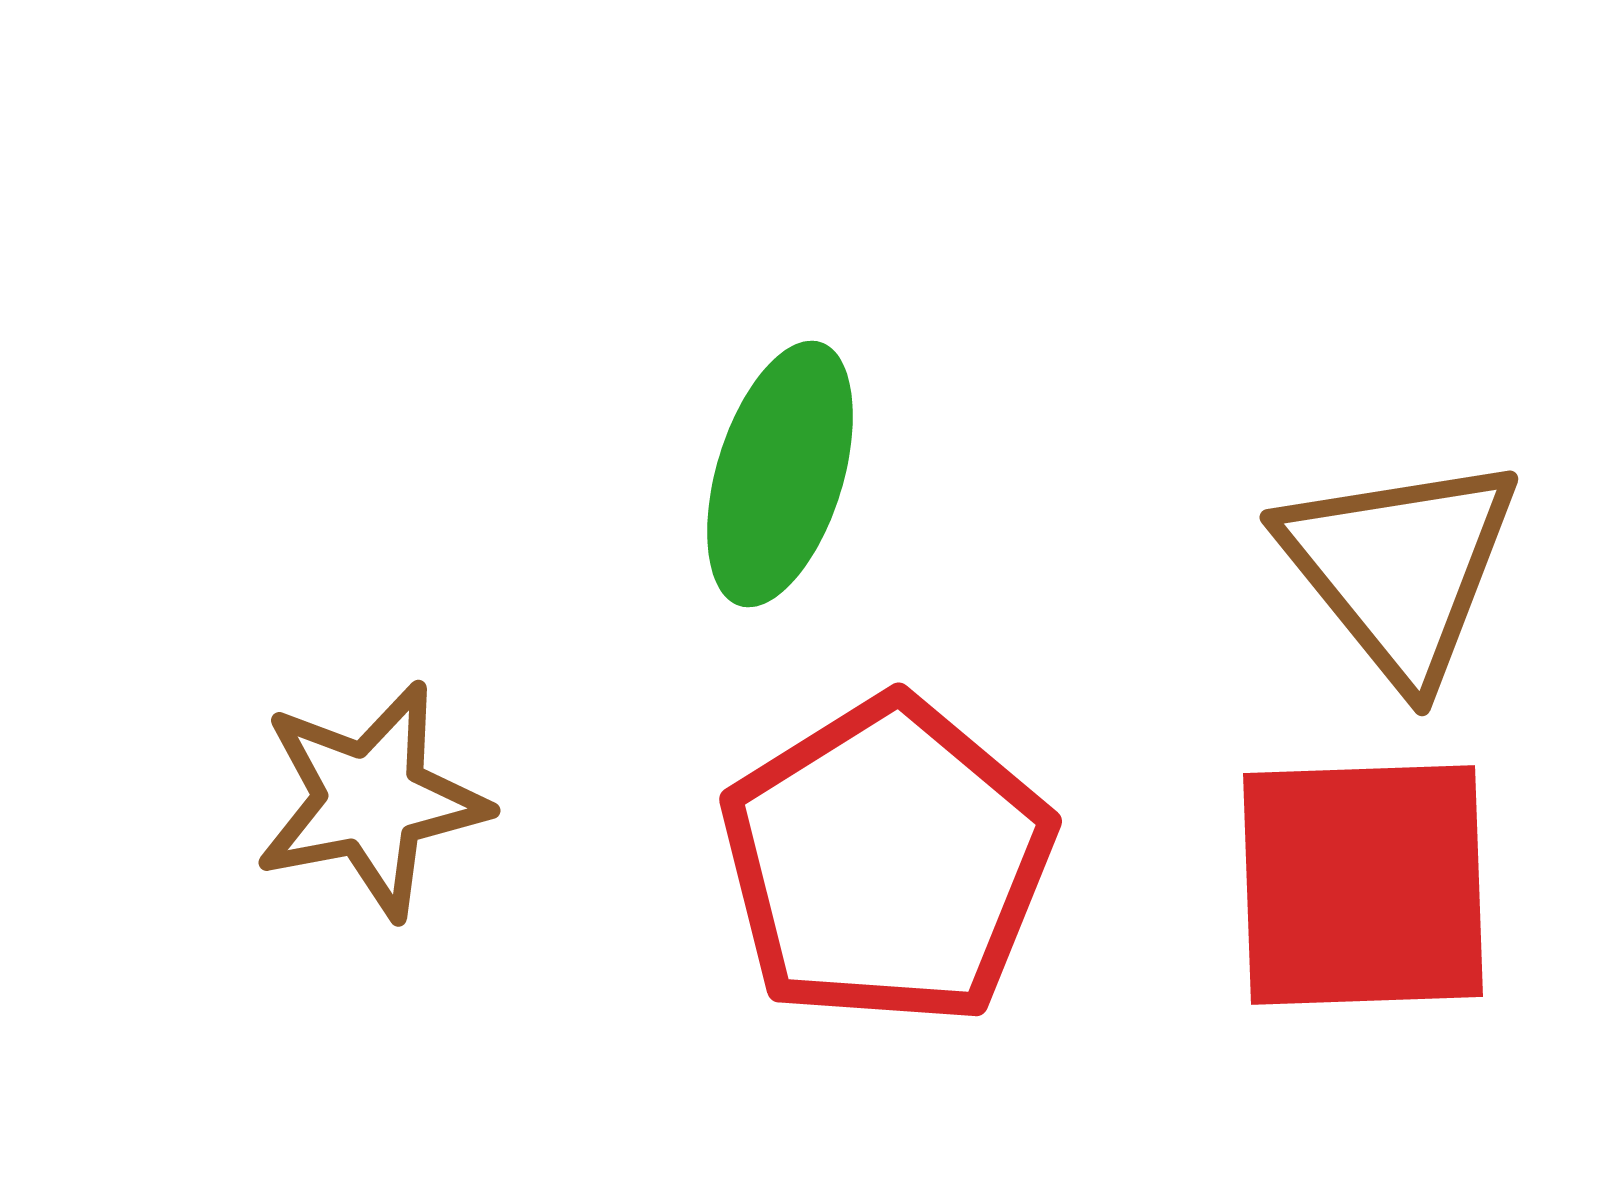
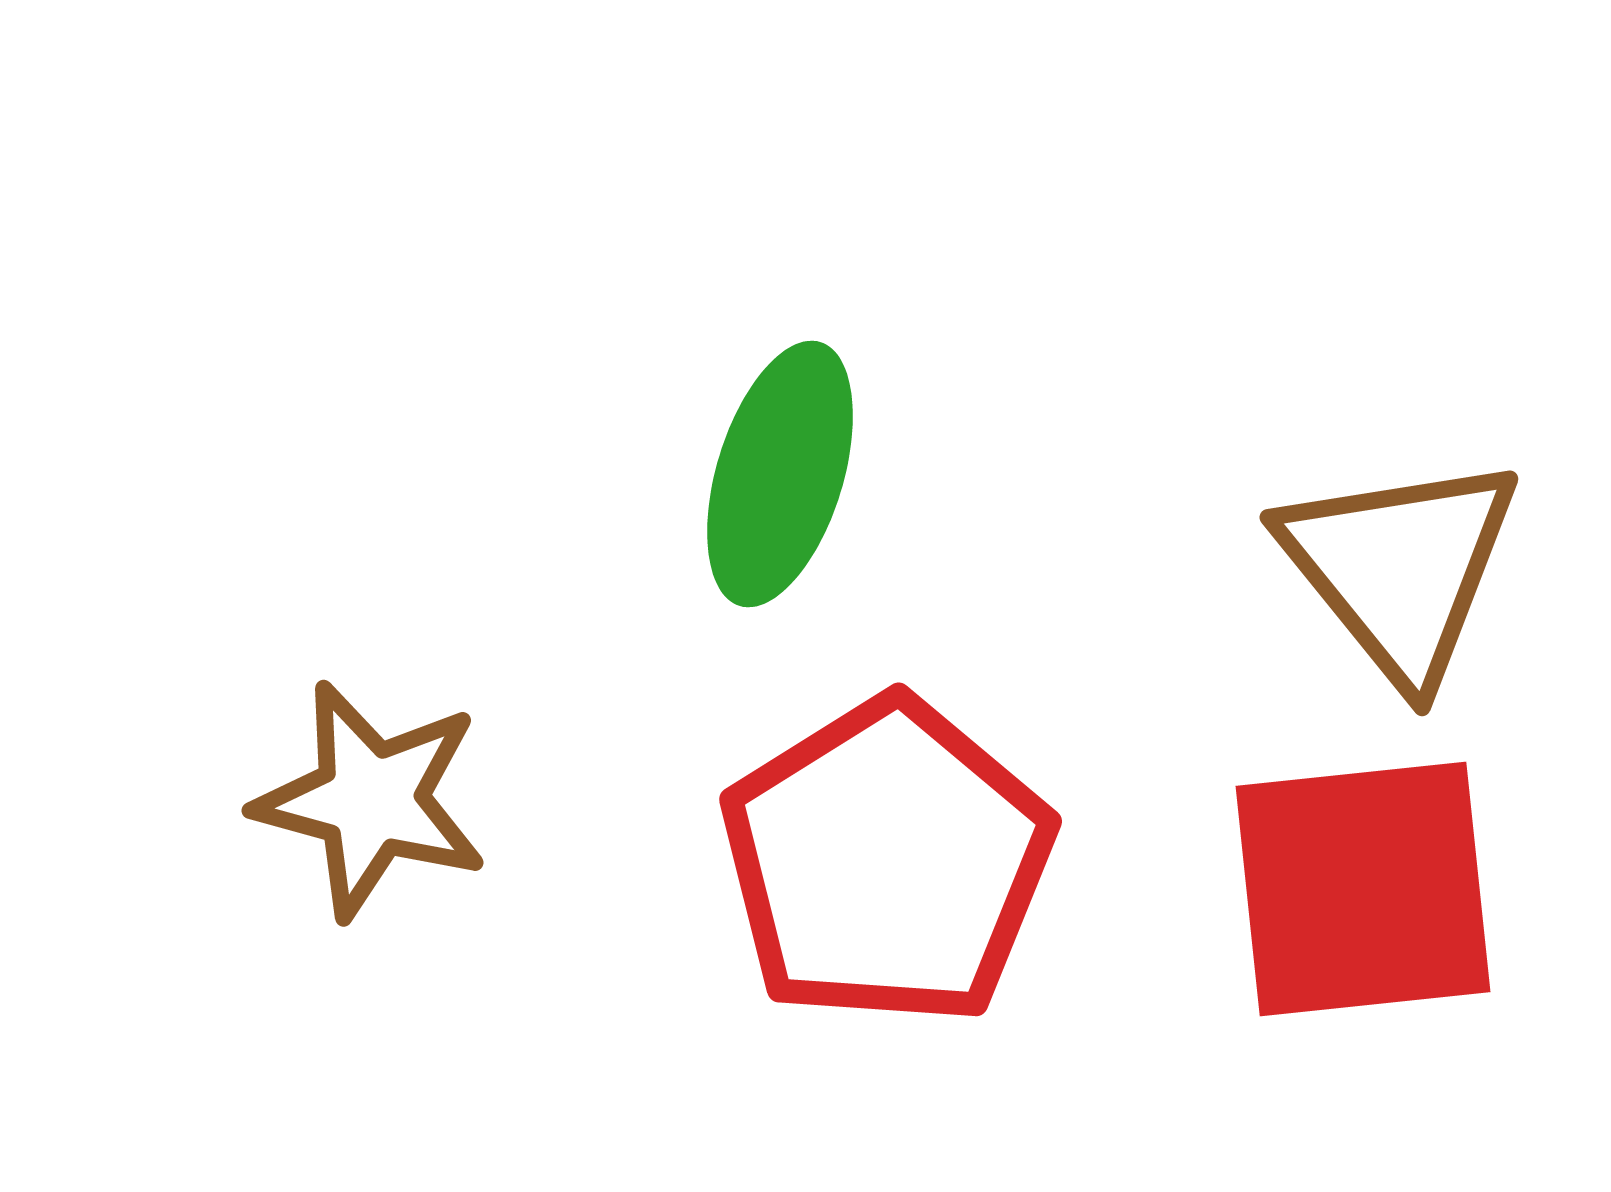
brown star: rotated 26 degrees clockwise
red square: moved 4 px down; rotated 4 degrees counterclockwise
